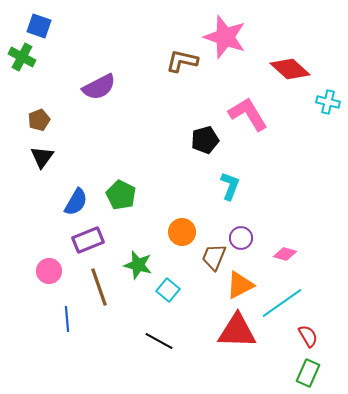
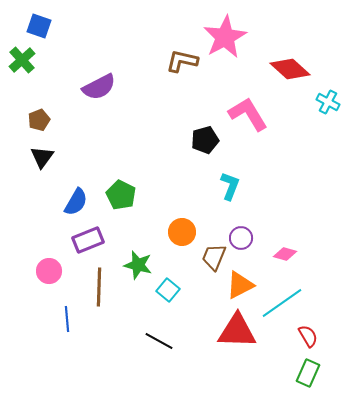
pink star: rotated 24 degrees clockwise
green cross: moved 3 px down; rotated 20 degrees clockwise
cyan cross: rotated 15 degrees clockwise
brown line: rotated 21 degrees clockwise
